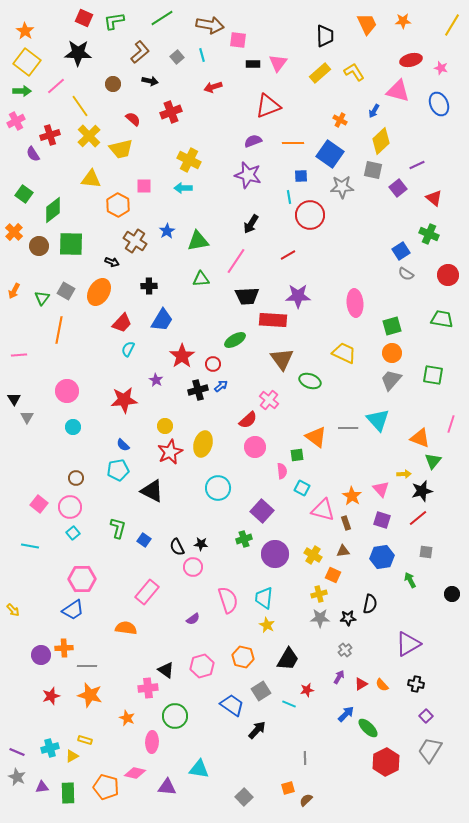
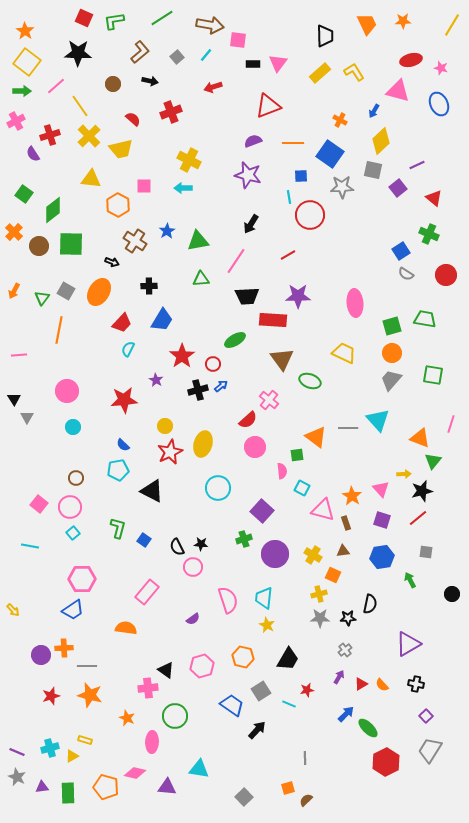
cyan line at (202, 55): moved 4 px right; rotated 56 degrees clockwise
red circle at (448, 275): moved 2 px left
green trapezoid at (442, 319): moved 17 px left
